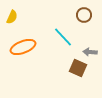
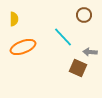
yellow semicircle: moved 2 px right, 2 px down; rotated 24 degrees counterclockwise
